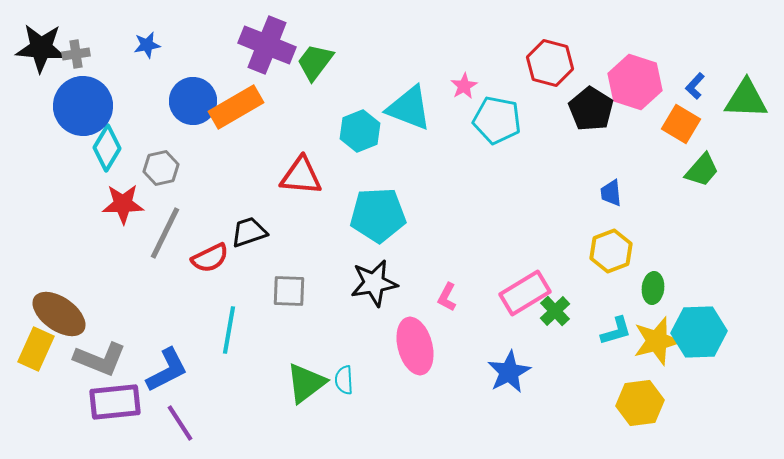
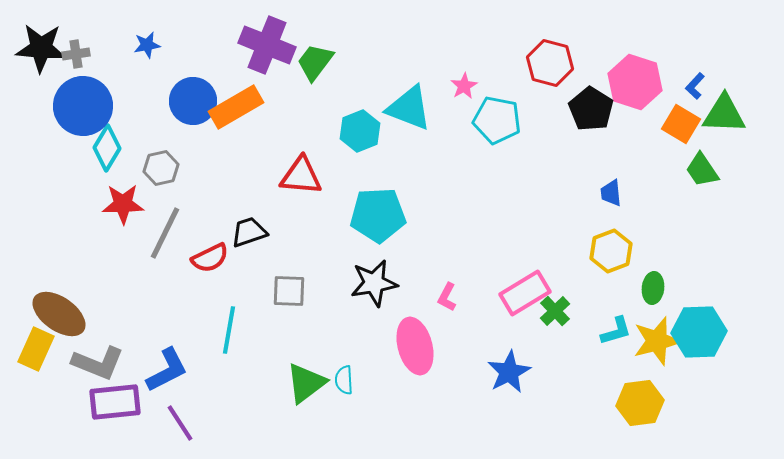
green triangle at (746, 99): moved 22 px left, 15 px down
green trapezoid at (702, 170): rotated 105 degrees clockwise
gray L-shape at (100, 359): moved 2 px left, 4 px down
